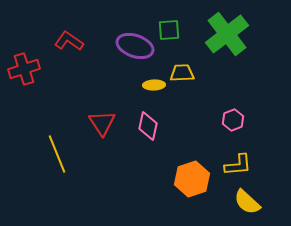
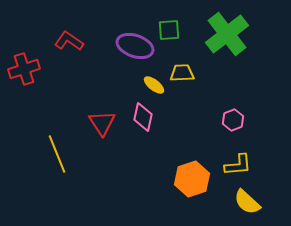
yellow ellipse: rotated 40 degrees clockwise
pink diamond: moved 5 px left, 9 px up
